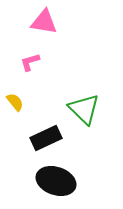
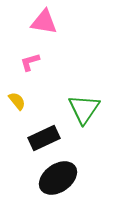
yellow semicircle: moved 2 px right, 1 px up
green triangle: rotated 20 degrees clockwise
black rectangle: moved 2 px left
black ellipse: moved 2 px right, 3 px up; rotated 54 degrees counterclockwise
